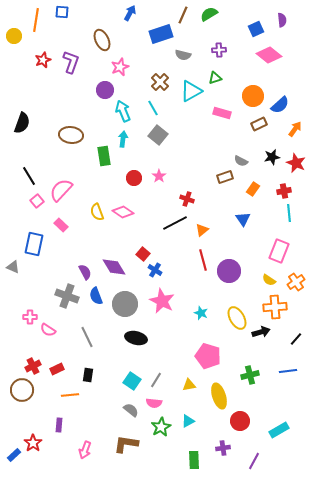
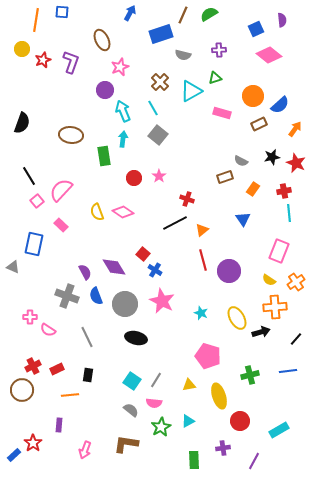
yellow circle at (14, 36): moved 8 px right, 13 px down
